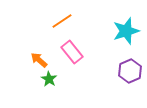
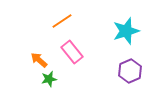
green star: rotated 28 degrees clockwise
